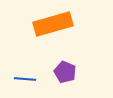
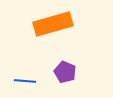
blue line: moved 2 px down
